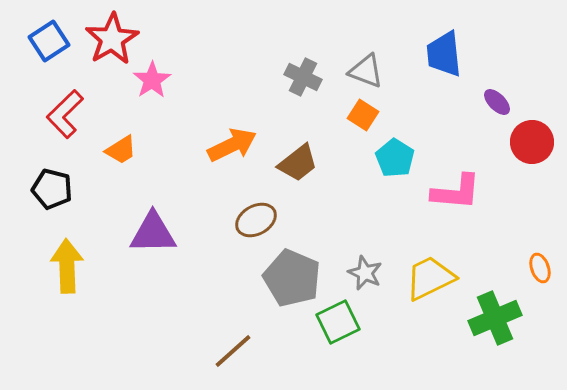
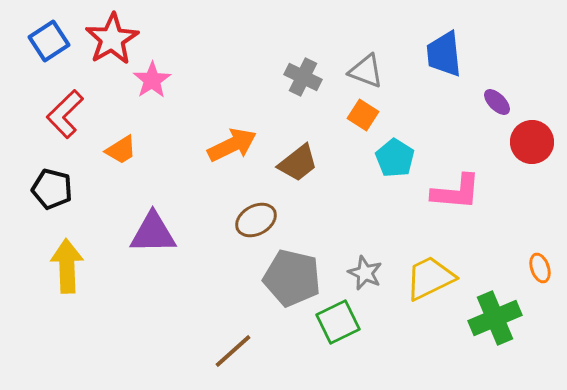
gray pentagon: rotated 10 degrees counterclockwise
